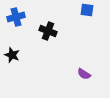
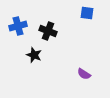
blue square: moved 3 px down
blue cross: moved 2 px right, 9 px down
black star: moved 22 px right
